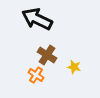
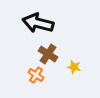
black arrow: moved 1 px right, 4 px down; rotated 12 degrees counterclockwise
brown cross: moved 1 px right, 1 px up
